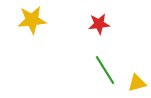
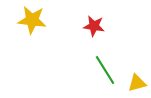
yellow star: rotated 12 degrees clockwise
red star: moved 5 px left, 2 px down; rotated 15 degrees clockwise
